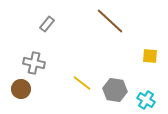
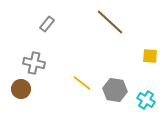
brown line: moved 1 px down
